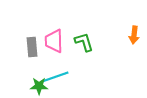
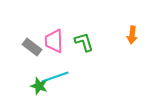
orange arrow: moved 2 px left
gray rectangle: rotated 48 degrees counterclockwise
green star: rotated 18 degrees clockwise
